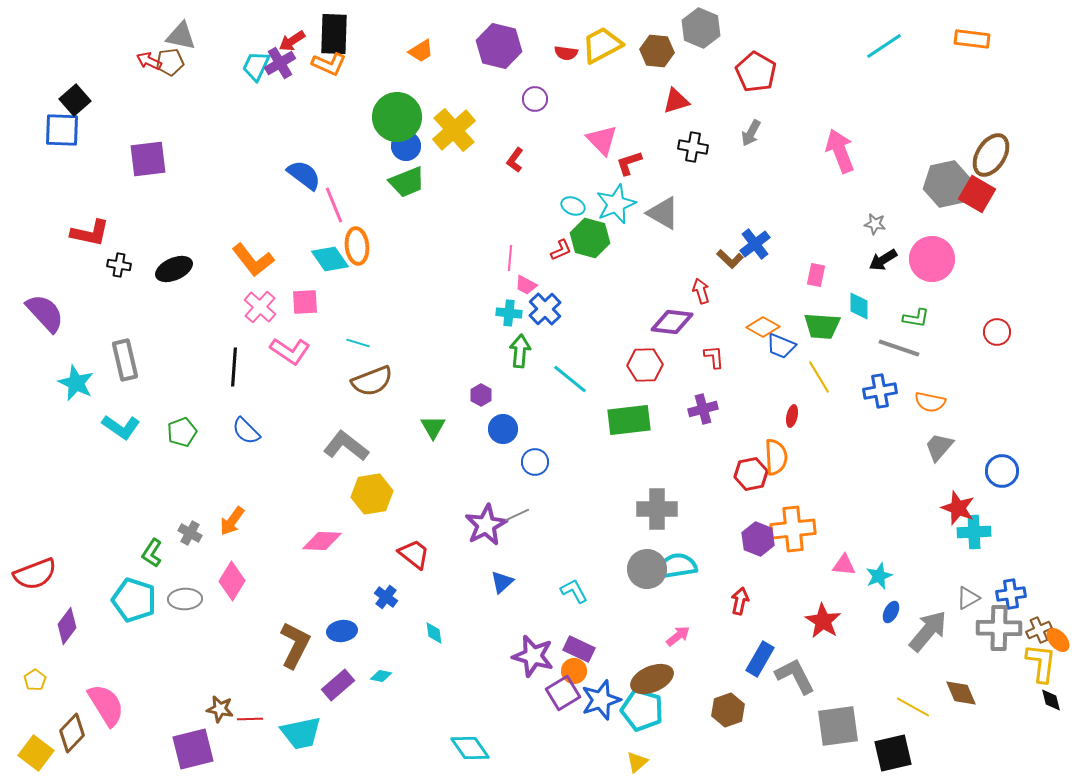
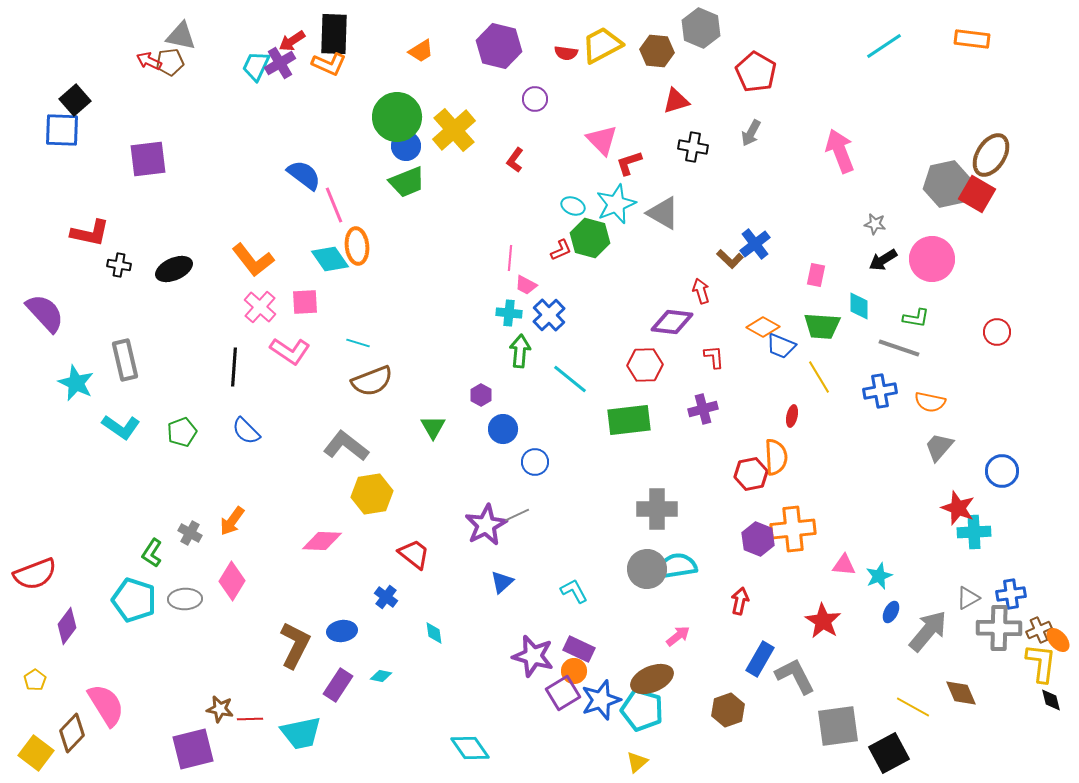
blue cross at (545, 309): moved 4 px right, 6 px down
purple rectangle at (338, 685): rotated 16 degrees counterclockwise
black square at (893, 753): moved 4 px left; rotated 15 degrees counterclockwise
